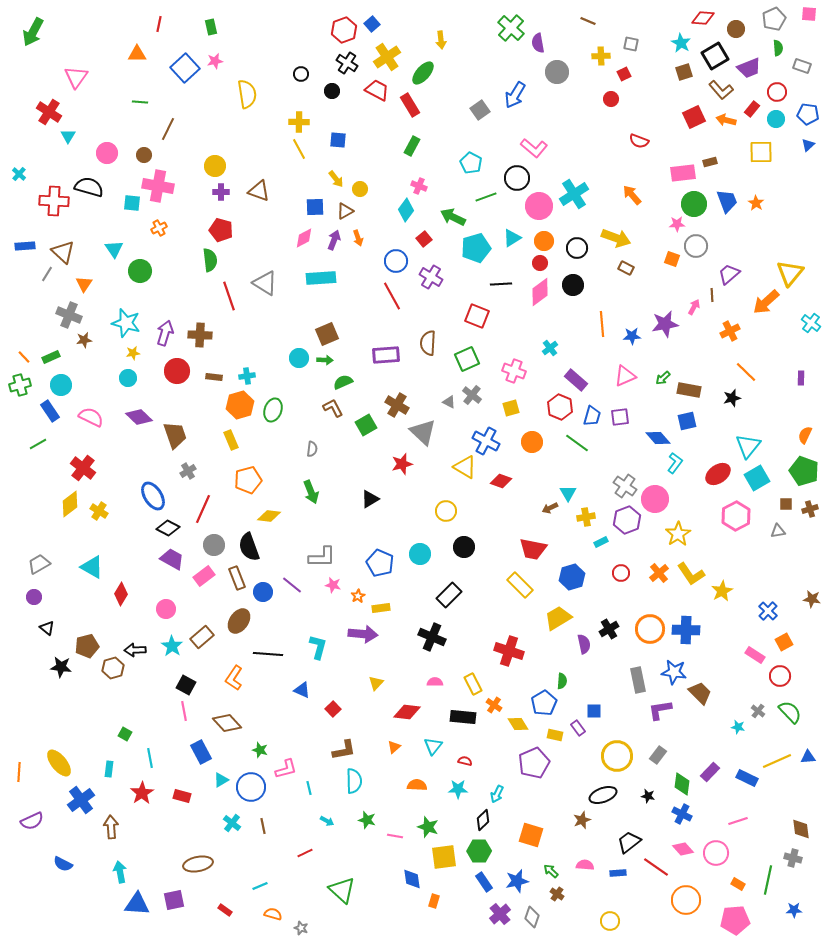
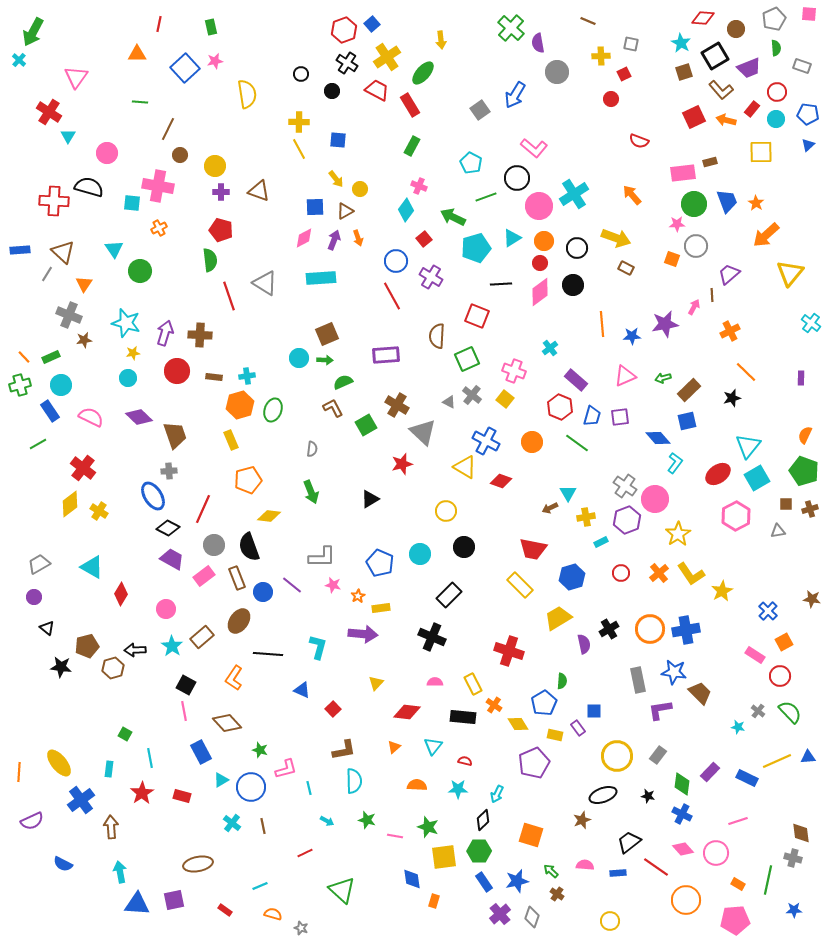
green semicircle at (778, 48): moved 2 px left
brown circle at (144, 155): moved 36 px right
cyan cross at (19, 174): moved 114 px up
blue rectangle at (25, 246): moved 5 px left, 4 px down
orange arrow at (766, 302): moved 67 px up
brown semicircle at (428, 343): moved 9 px right, 7 px up
green arrow at (663, 378): rotated 28 degrees clockwise
brown rectangle at (689, 390): rotated 55 degrees counterclockwise
yellow square at (511, 408): moved 6 px left, 9 px up; rotated 36 degrees counterclockwise
gray cross at (188, 471): moved 19 px left; rotated 28 degrees clockwise
blue cross at (686, 630): rotated 12 degrees counterclockwise
brown diamond at (801, 829): moved 4 px down
